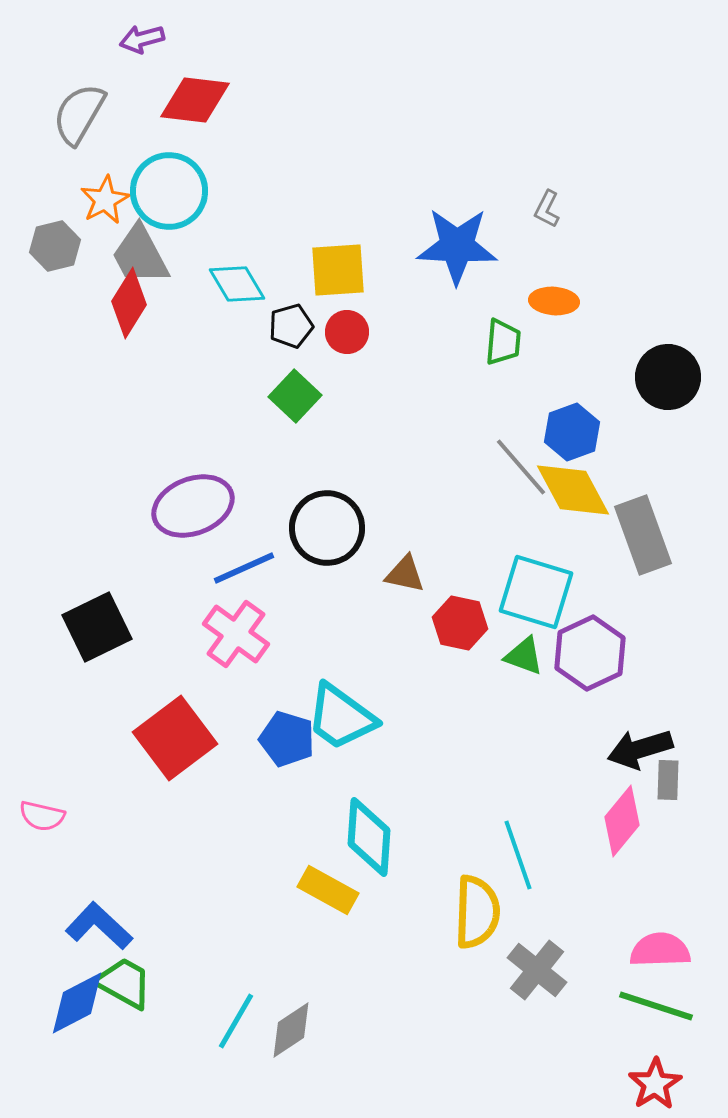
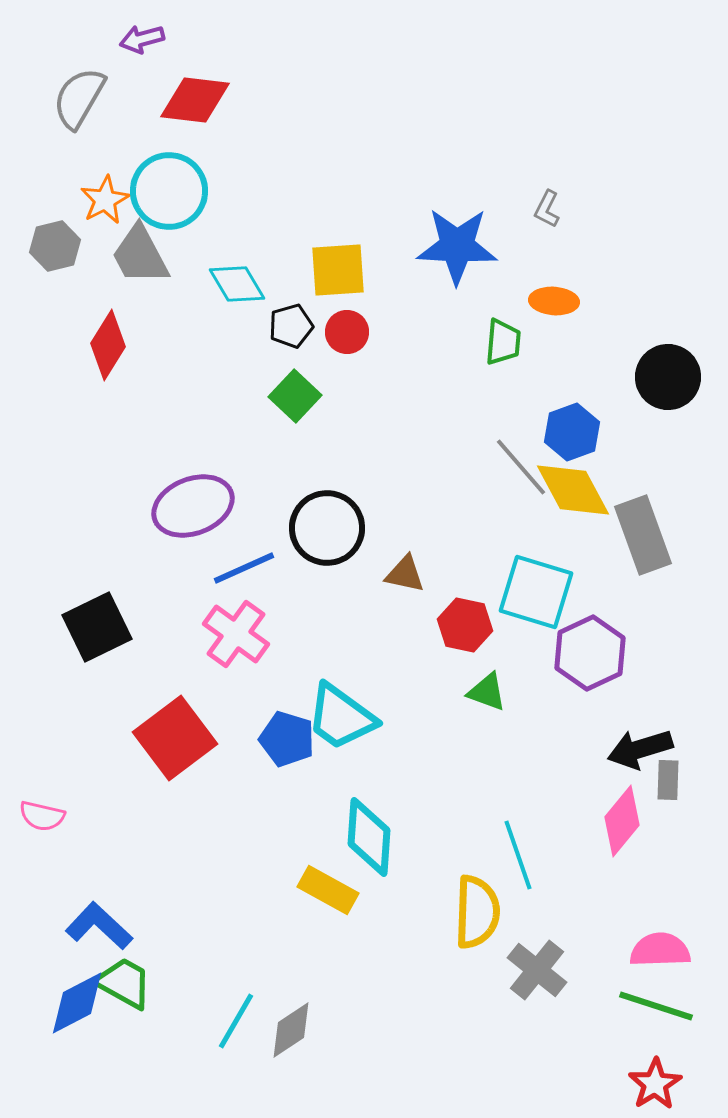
gray semicircle at (79, 114): moved 16 px up
red diamond at (129, 303): moved 21 px left, 42 px down
red hexagon at (460, 623): moved 5 px right, 2 px down
green triangle at (524, 656): moved 37 px left, 36 px down
